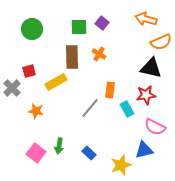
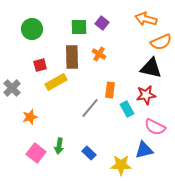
red square: moved 11 px right, 6 px up
orange star: moved 6 px left, 6 px down; rotated 28 degrees counterclockwise
yellow star: rotated 20 degrees clockwise
